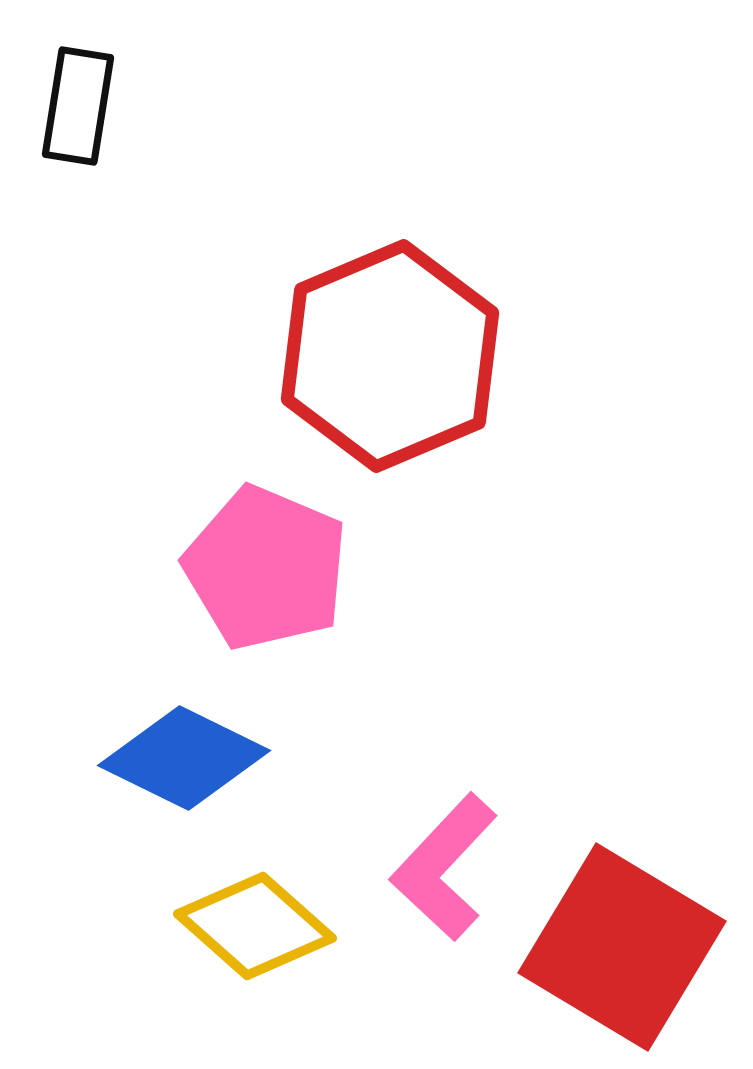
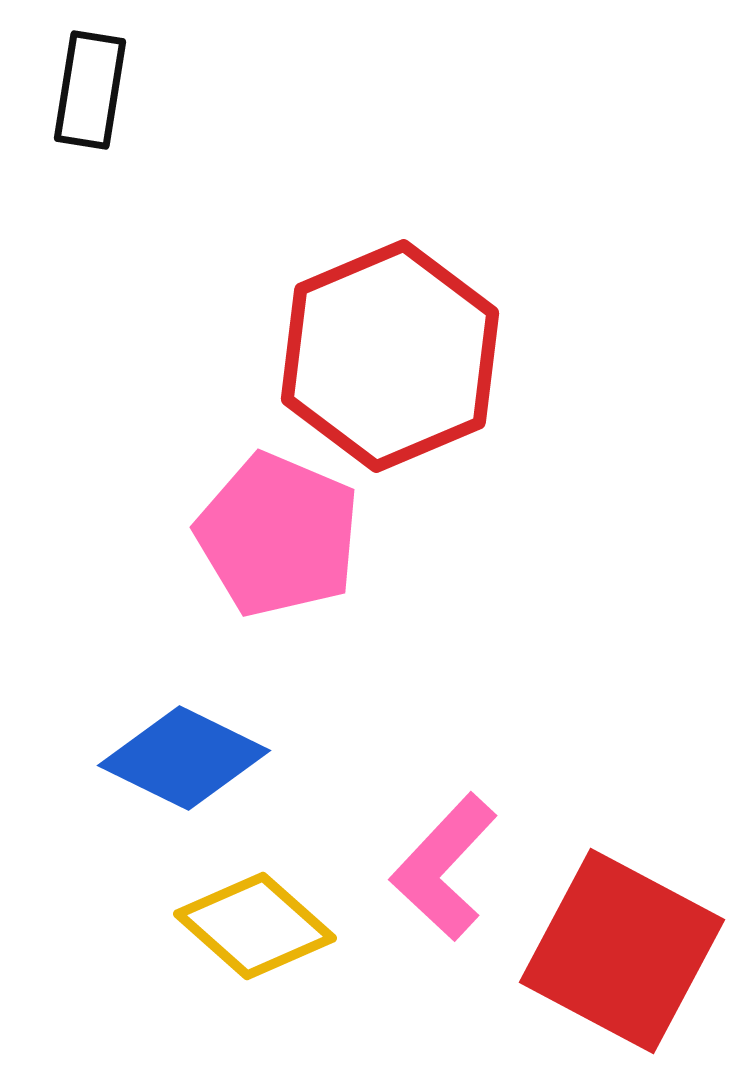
black rectangle: moved 12 px right, 16 px up
pink pentagon: moved 12 px right, 33 px up
red square: moved 4 px down; rotated 3 degrees counterclockwise
